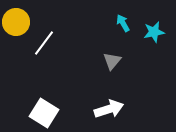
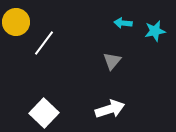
cyan arrow: rotated 54 degrees counterclockwise
cyan star: moved 1 px right, 1 px up
white arrow: moved 1 px right
white square: rotated 12 degrees clockwise
